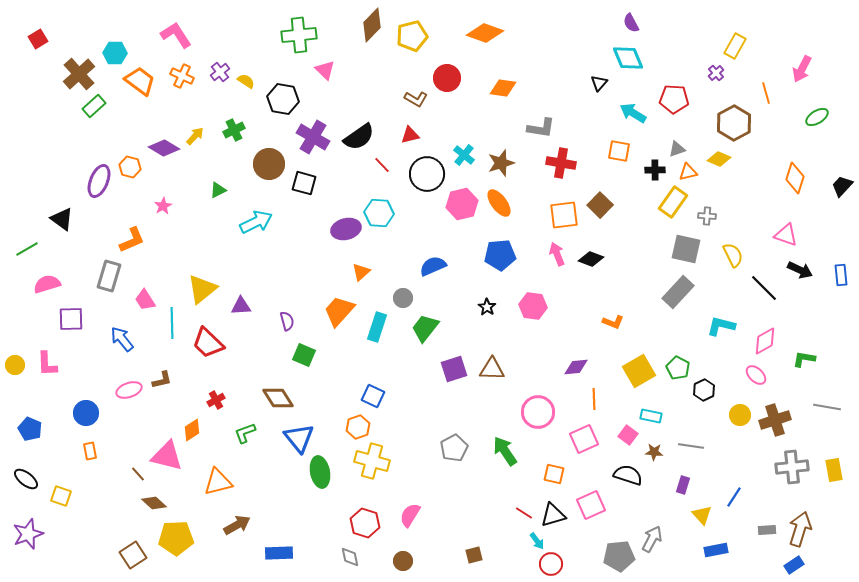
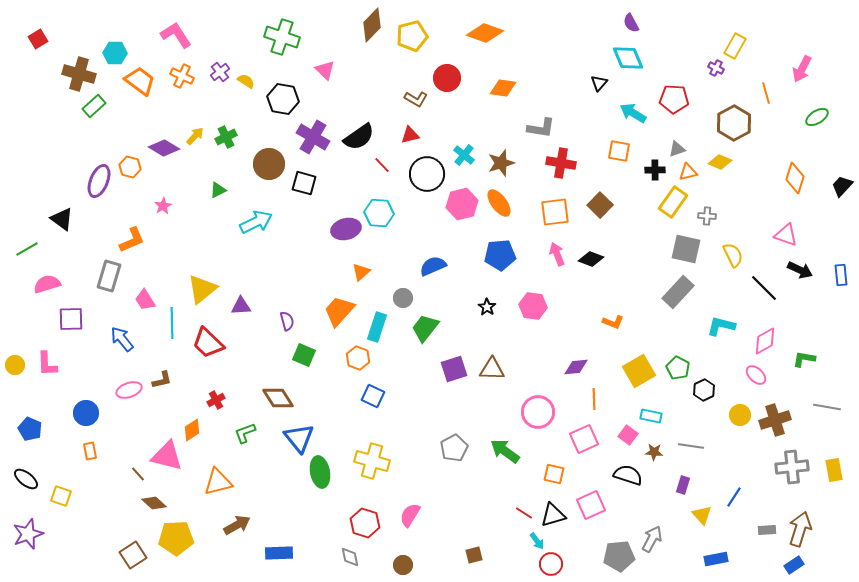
green cross at (299, 35): moved 17 px left, 2 px down; rotated 24 degrees clockwise
purple cross at (716, 73): moved 5 px up; rotated 21 degrees counterclockwise
brown cross at (79, 74): rotated 32 degrees counterclockwise
green cross at (234, 130): moved 8 px left, 7 px down
yellow diamond at (719, 159): moved 1 px right, 3 px down
orange square at (564, 215): moved 9 px left, 3 px up
orange hexagon at (358, 427): moved 69 px up; rotated 20 degrees counterclockwise
green arrow at (505, 451): rotated 20 degrees counterclockwise
blue rectangle at (716, 550): moved 9 px down
brown circle at (403, 561): moved 4 px down
